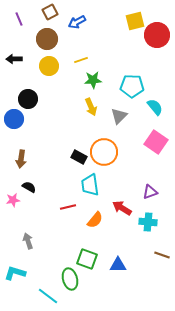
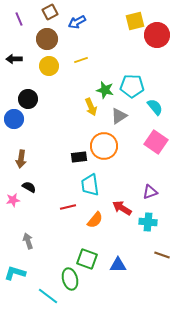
green star: moved 12 px right, 10 px down; rotated 18 degrees clockwise
gray triangle: rotated 12 degrees clockwise
orange circle: moved 6 px up
black rectangle: rotated 35 degrees counterclockwise
